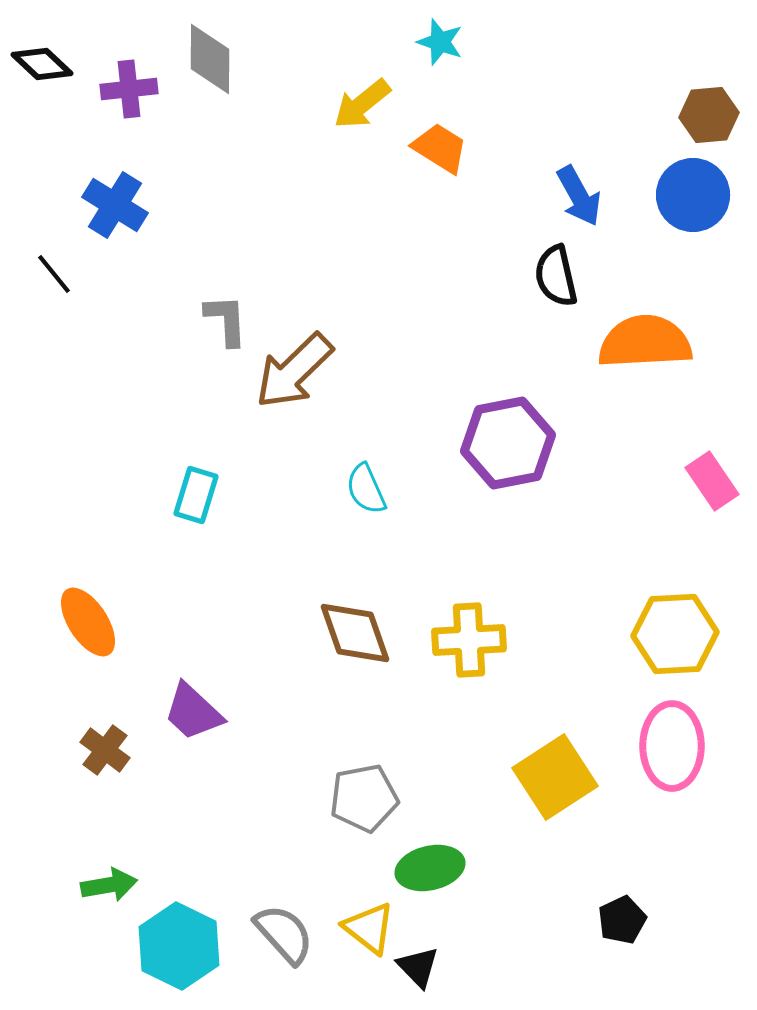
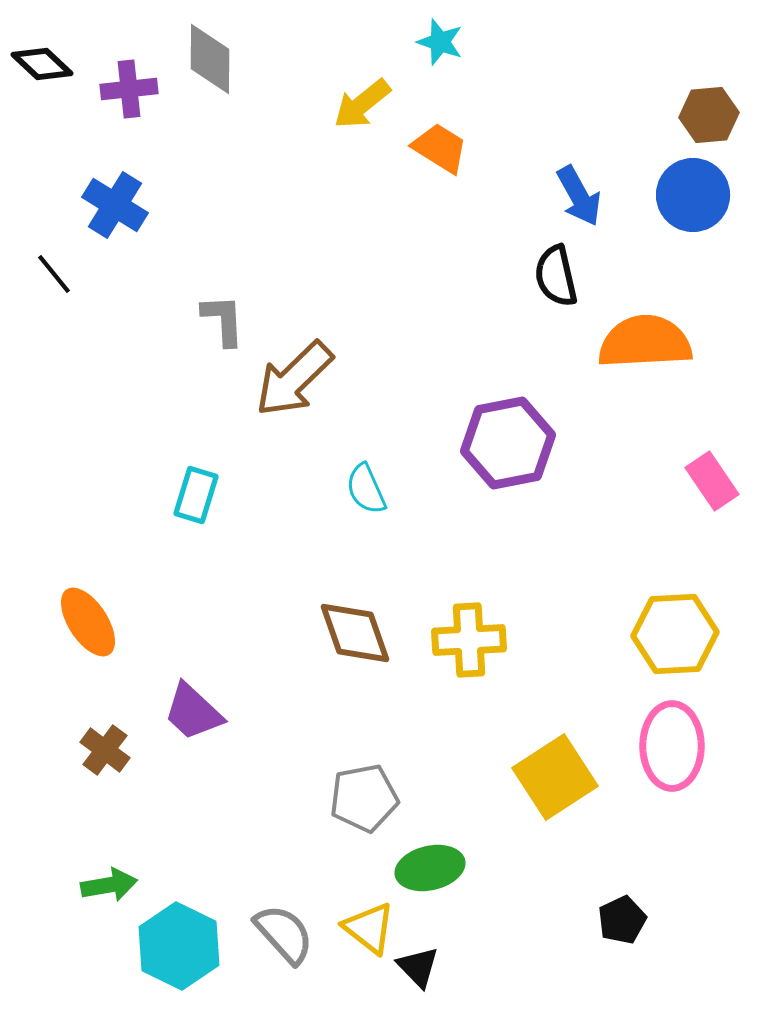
gray L-shape: moved 3 px left
brown arrow: moved 8 px down
